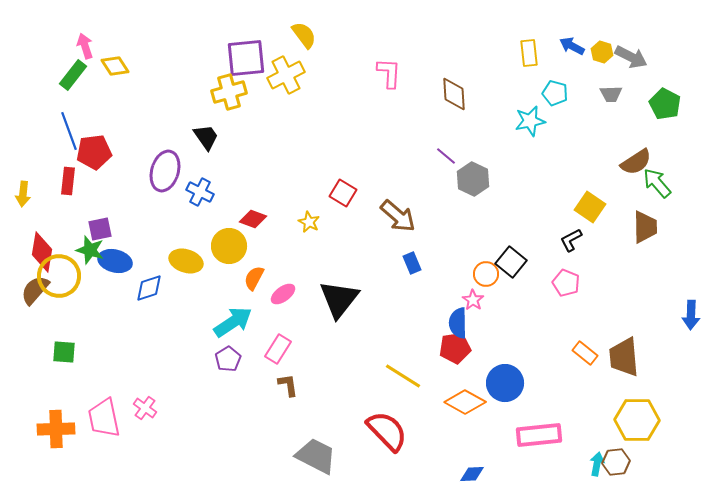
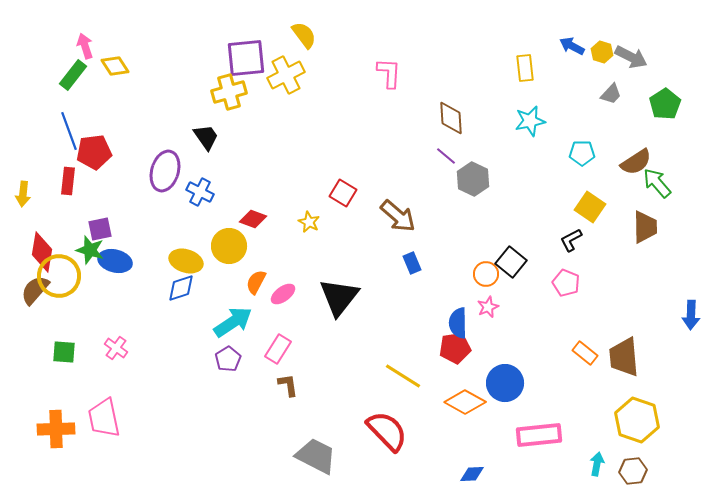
yellow rectangle at (529, 53): moved 4 px left, 15 px down
cyan pentagon at (555, 93): moved 27 px right, 60 px down; rotated 15 degrees counterclockwise
brown diamond at (454, 94): moved 3 px left, 24 px down
gray trapezoid at (611, 94): rotated 45 degrees counterclockwise
green pentagon at (665, 104): rotated 12 degrees clockwise
orange semicircle at (254, 278): moved 2 px right, 4 px down
blue diamond at (149, 288): moved 32 px right
black triangle at (339, 299): moved 2 px up
pink star at (473, 300): moved 15 px right, 7 px down; rotated 15 degrees clockwise
pink cross at (145, 408): moved 29 px left, 60 px up
yellow hexagon at (637, 420): rotated 18 degrees clockwise
brown hexagon at (616, 462): moved 17 px right, 9 px down
